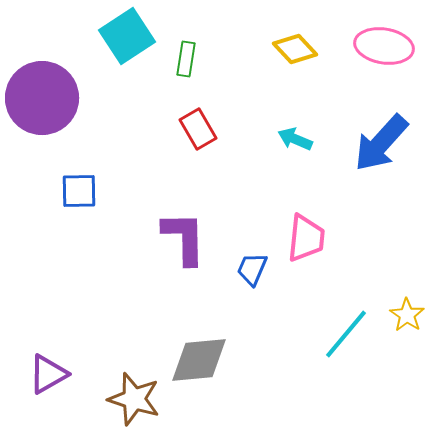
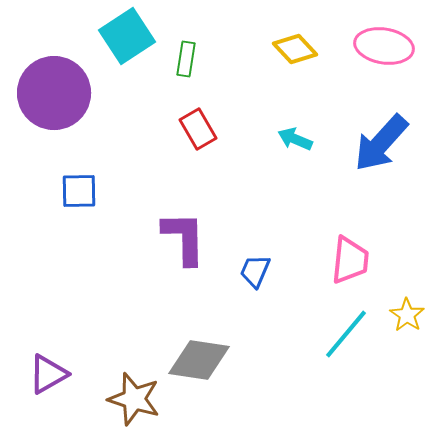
purple circle: moved 12 px right, 5 px up
pink trapezoid: moved 44 px right, 22 px down
blue trapezoid: moved 3 px right, 2 px down
gray diamond: rotated 14 degrees clockwise
